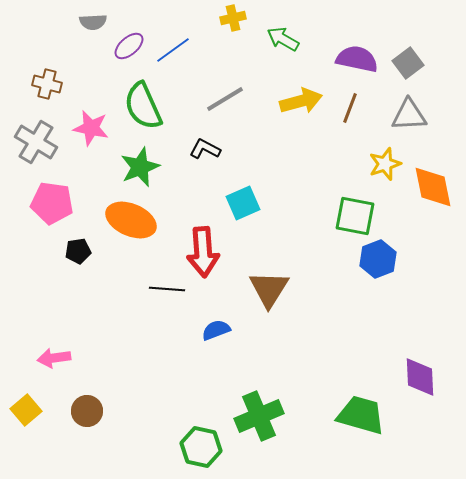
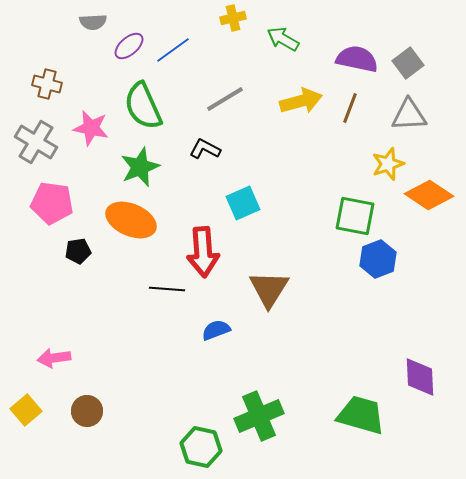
yellow star: moved 3 px right
orange diamond: moved 4 px left, 8 px down; rotated 45 degrees counterclockwise
